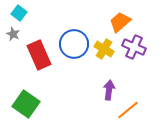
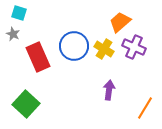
cyan square: rotated 21 degrees counterclockwise
blue circle: moved 2 px down
red rectangle: moved 1 px left, 2 px down
green square: rotated 8 degrees clockwise
orange line: moved 17 px right, 2 px up; rotated 20 degrees counterclockwise
